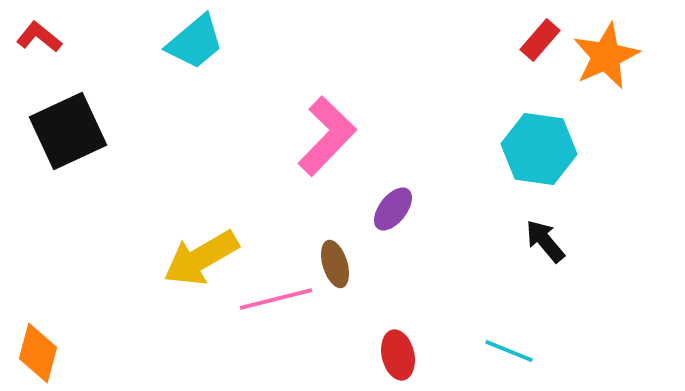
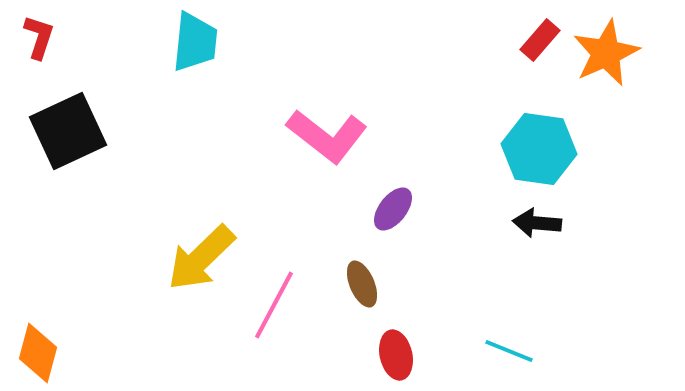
red L-shape: rotated 69 degrees clockwise
cyan trapezoid: rotated 44 degrees counterclockwise
orange star: moved 3 px up
pink L-shape: rotated 84 degrees clockwise
black arrow: moved 8 px left, 18 px up; rotated 45 degrees counterclockwise
yellow arrow: rotated 14 degrees counterclockwise
brown ellipse: moved 27 px right, 20 px down; rotated 6 degrees counterclockwise
pink line: moved 2 px left, 6 px down; rotated 48 degrees counterclockwise
red ellipse: moved 2 px left
